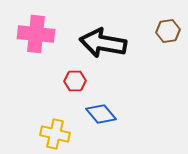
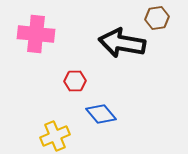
brown hexagon: moved 11 px left, 13 px up
black arrow: moved 19 px right
yellow cross: moved 2 px down; rotated 36 degrees counterclockwise
